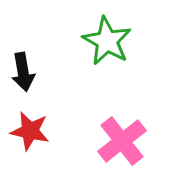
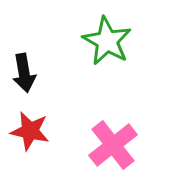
black arrow: moved 1 px right, 1 px down
pink cross: moved 9 px left, 4 px down
